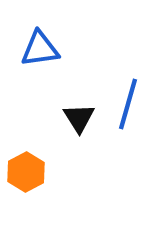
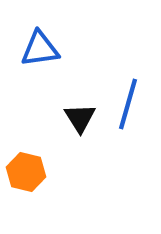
black triangle: moved 1 px right
orange hexagon: rotated 18 degrees counterclockwise
